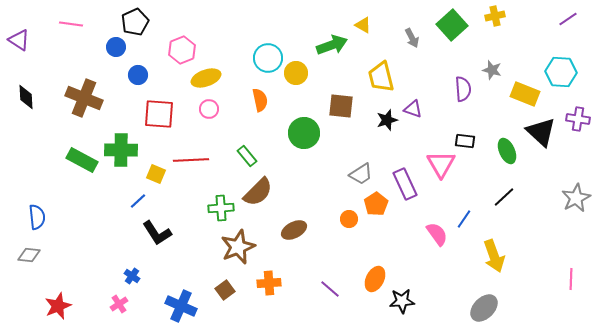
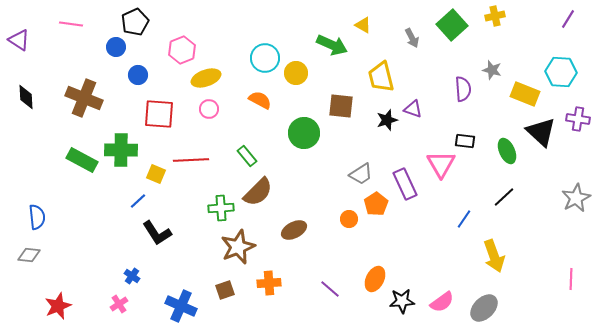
purple line at (568, 19): rotated 24 degrees counterclockwise
green arrow at (332, 45): rotated 44 degrees clockwise
cyan circle at (268, 58): moved 3 px left
orange semicircle at (260, 100): rotated 50 degrees counterclockwise
pink semicircle at (437, 234): moved 5 px right, 68 px down; rotated 90 degrees clockwise
brown square at (225, 290): rotated 18 degrees clockwise
